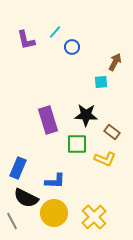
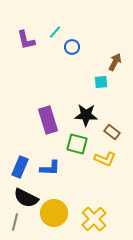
green square: rotated 15 degrees clockwise
blue rectangle: moved 2 px right, 1 px up
blue L-shape: moved 5 px left, 13 px up
yellow cross: moved 2 px down
gray line: moved 3 px right, 1 px down; rotated 42 degrees clockwise
